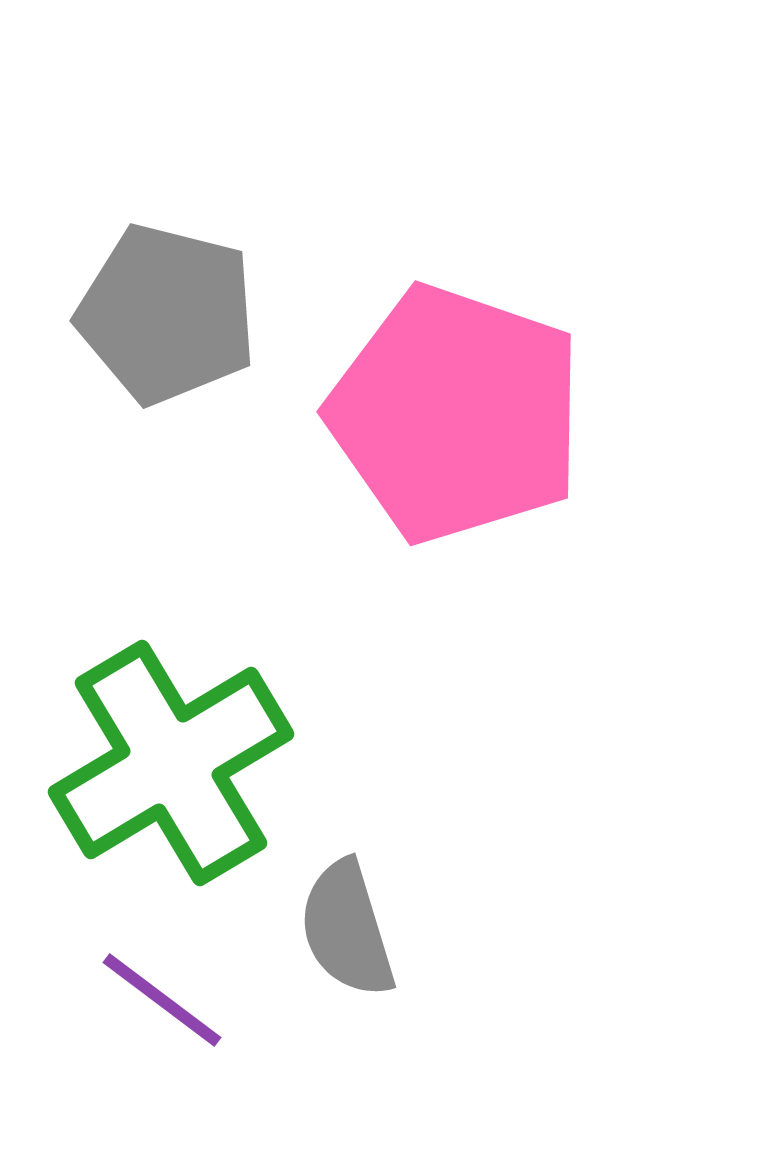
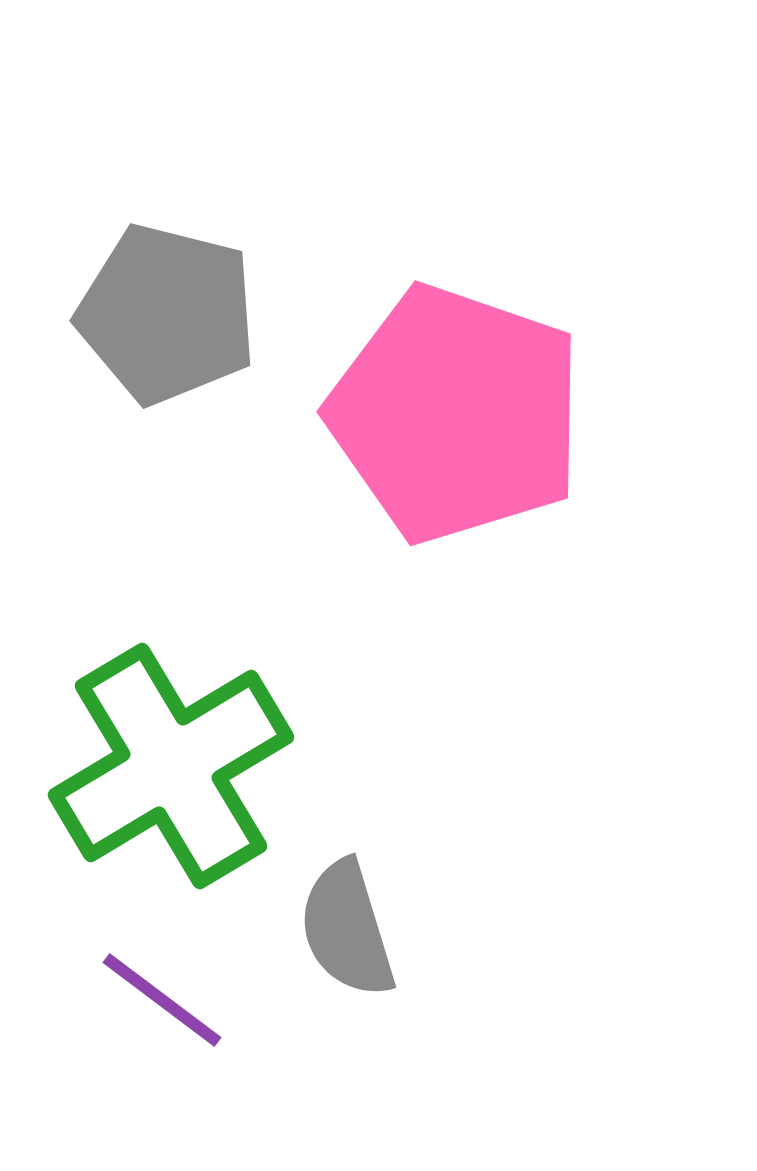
green cross: moved 3 px down
